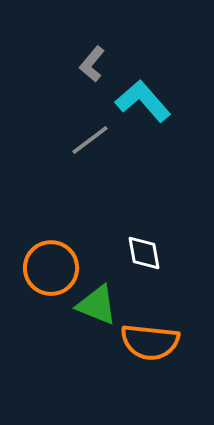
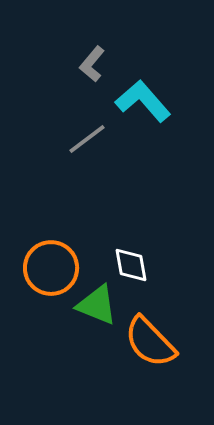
gray line: moved 3 px left, 1 px up
white diamond: moved 13 px left, 12 px down
orange semicircle: rotated 40 degrees clockwise
